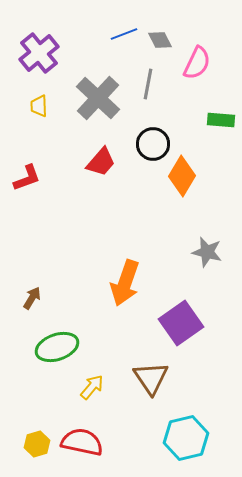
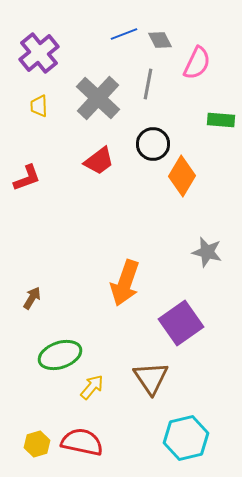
red trapezoid: moved 2 px left, 1 px up; rotated 12 degrees clockwise
green ellipse: moved 3 px right, 8 px down
